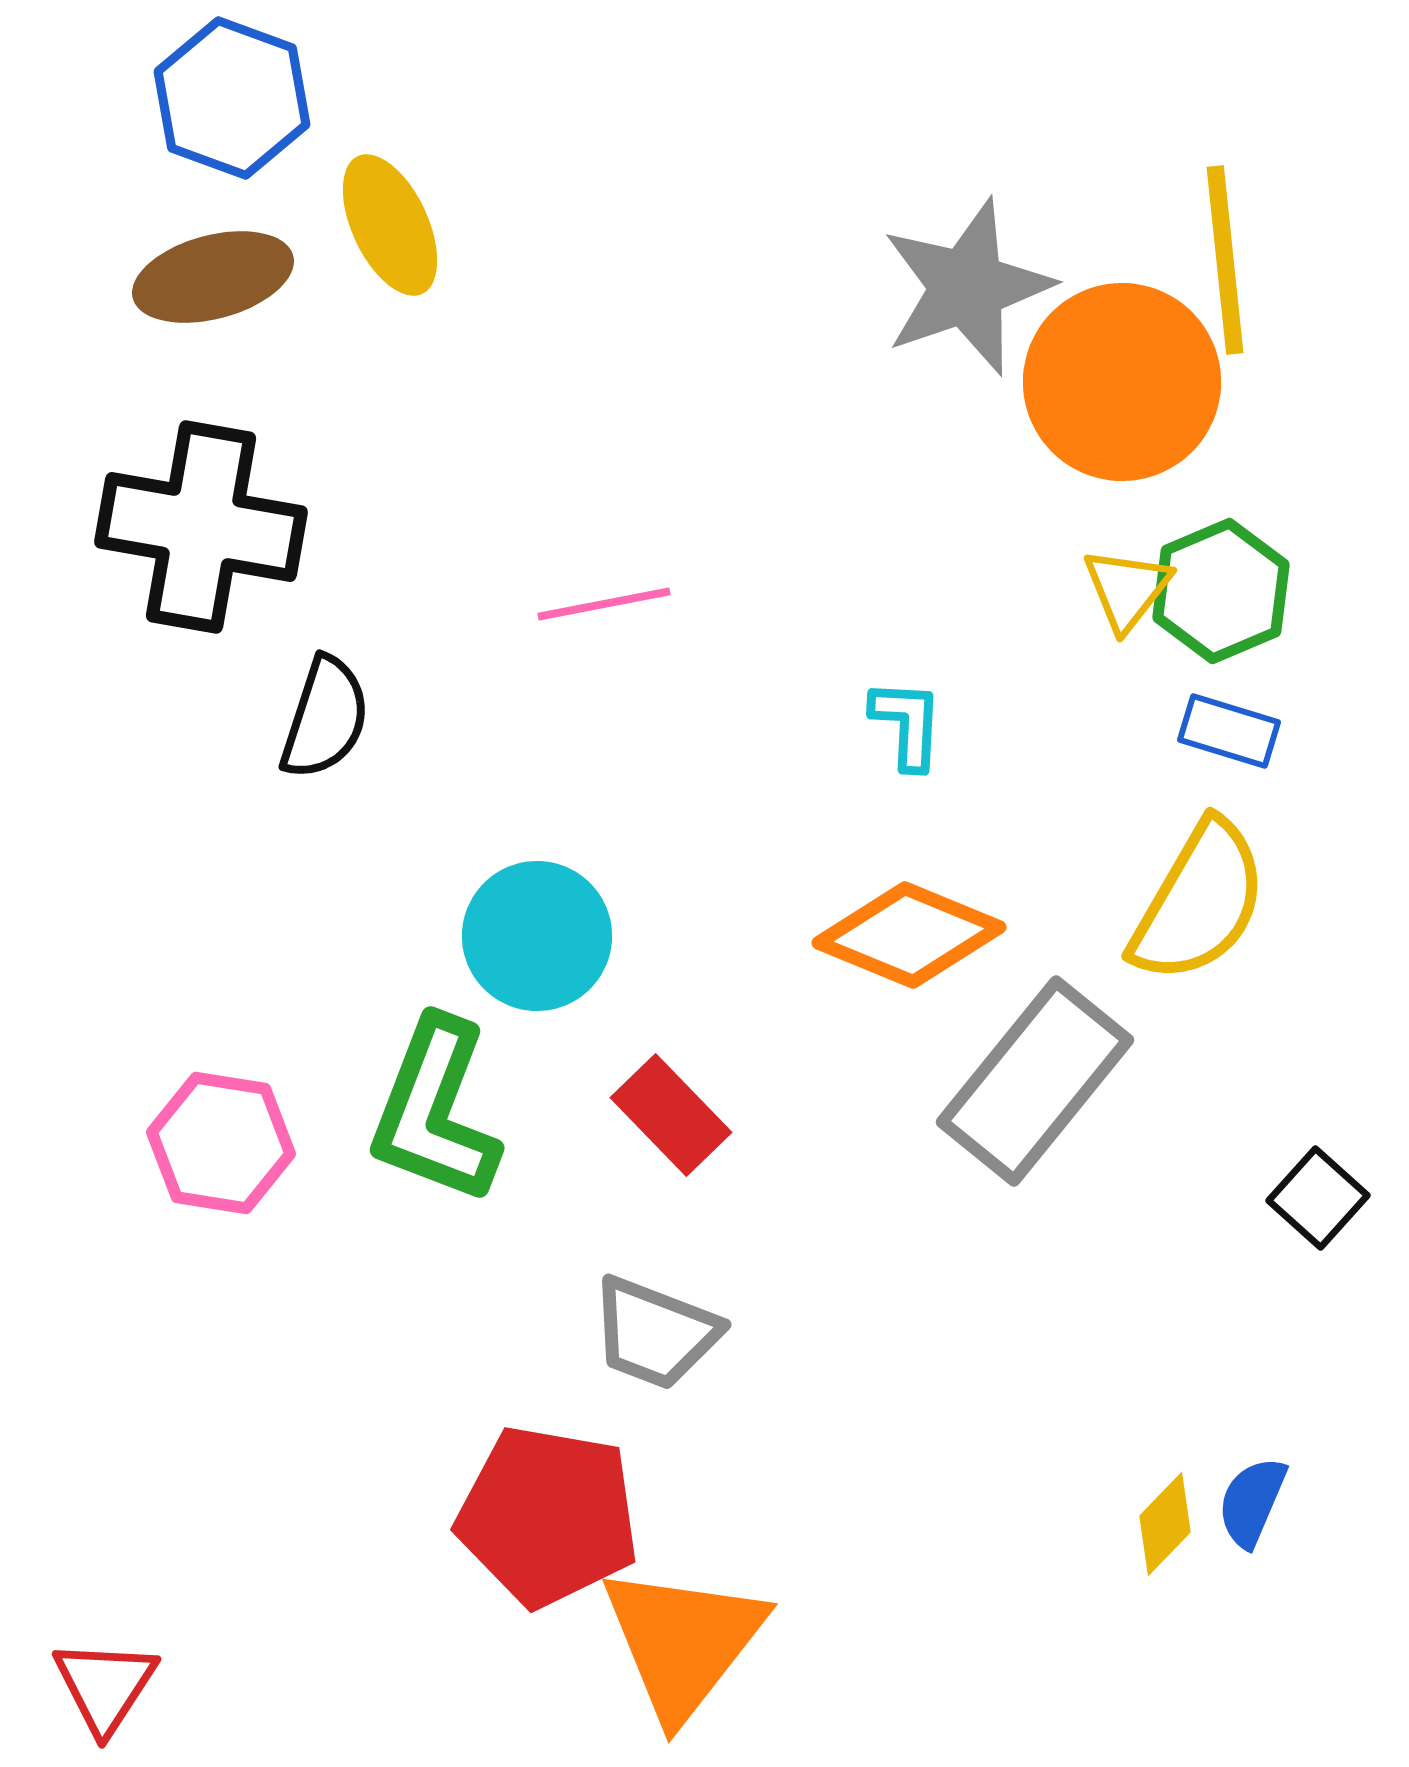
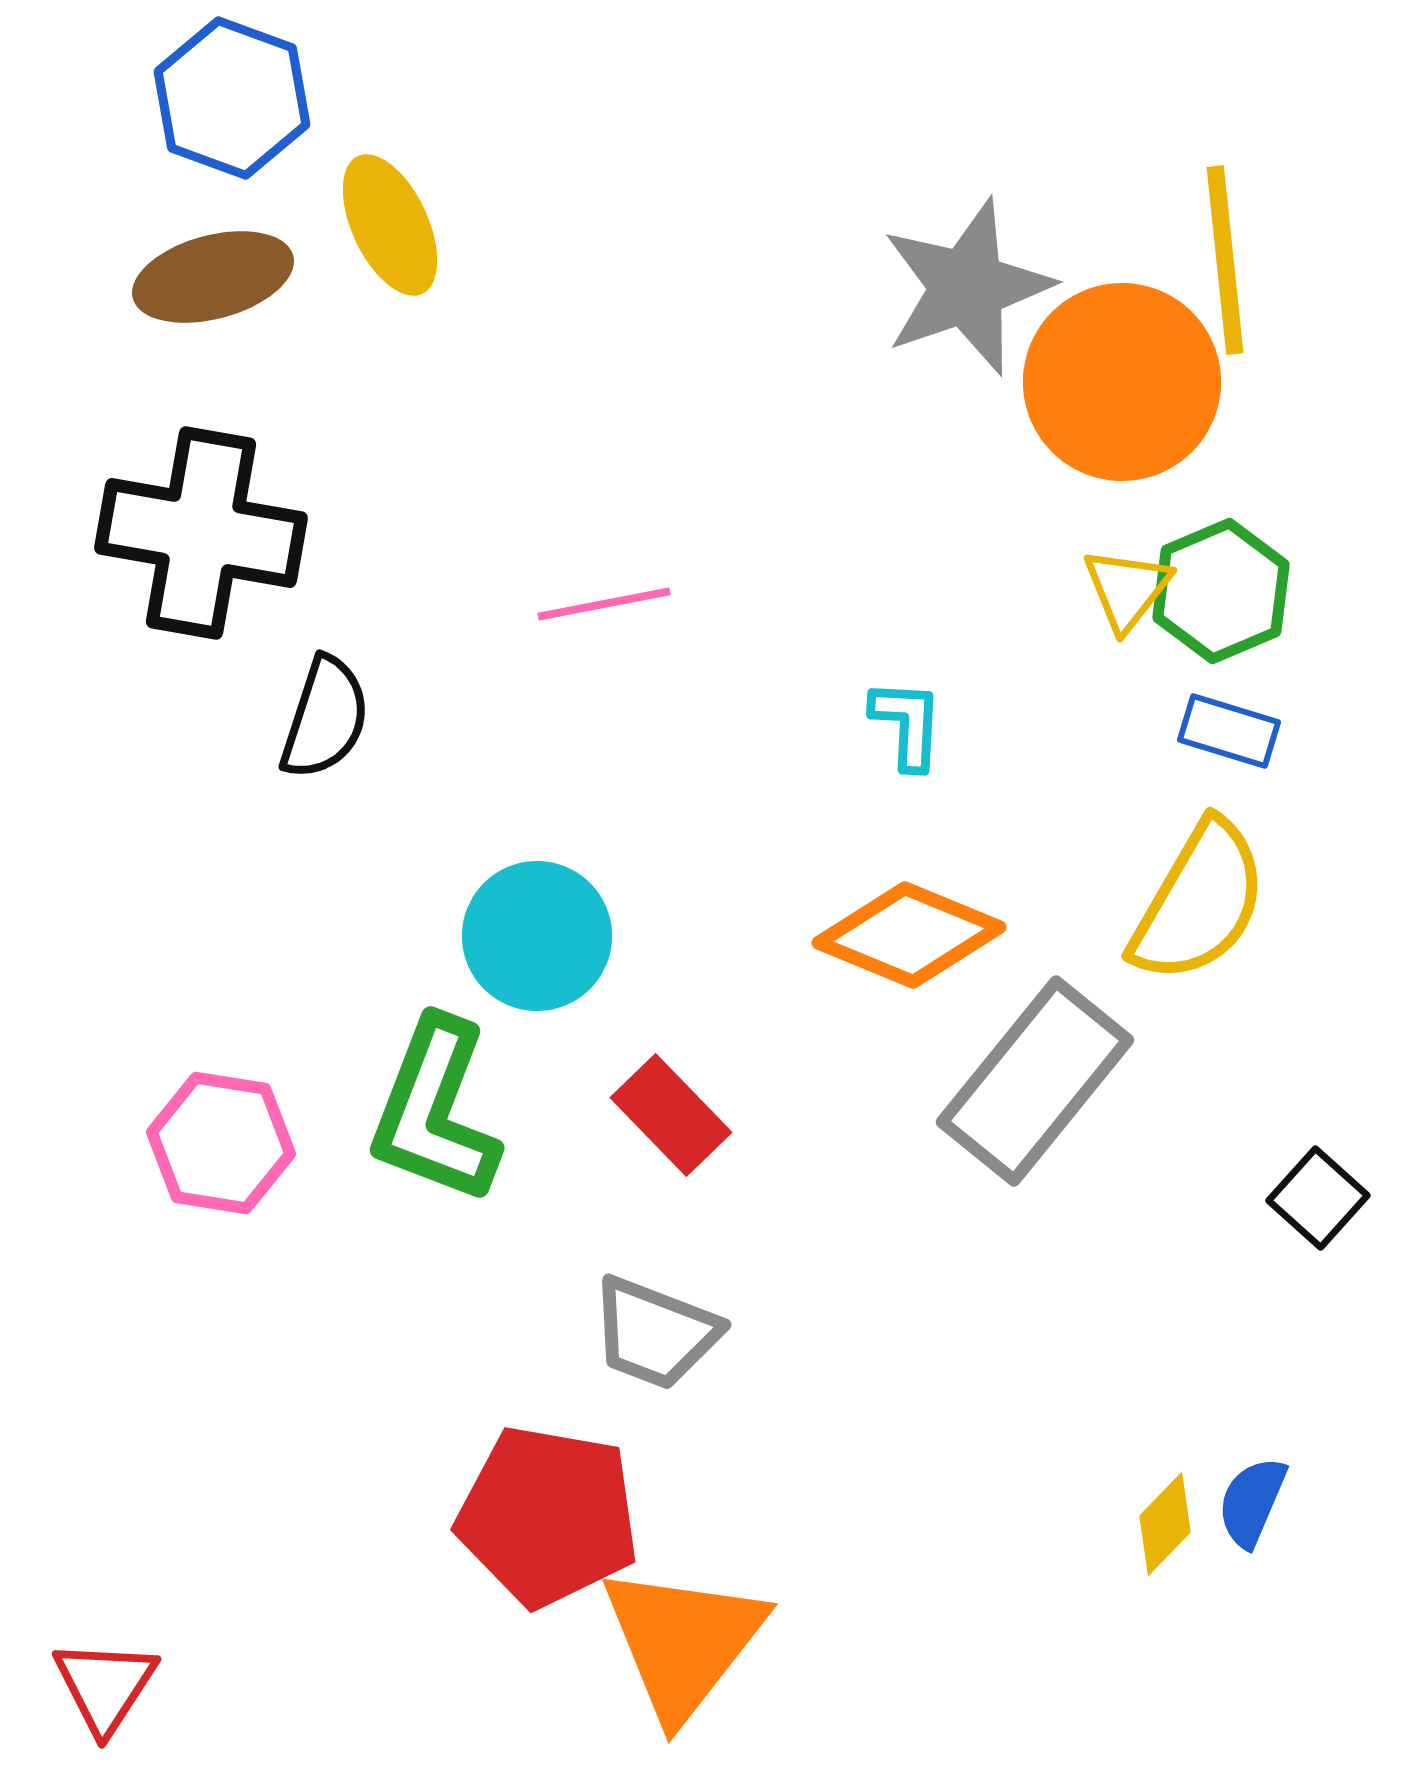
black cross: moved 6 px down
